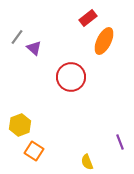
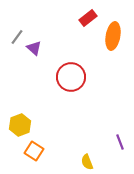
orange ellipse: moved 9 px right, 5 px up; rotated 16 degrees counterclockwise
